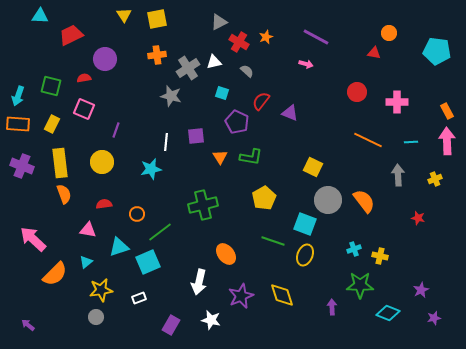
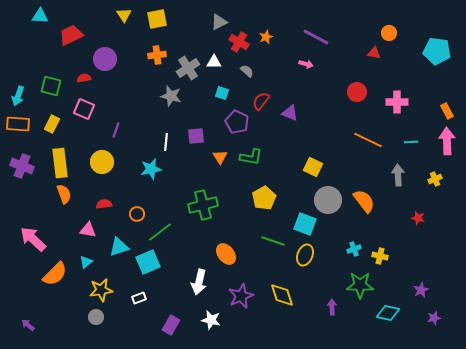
white triangle at (214, 62): rotated 14 degrees clockwise
cyan diamond at (388, 313): rotated 10 degrees counterclockwise
